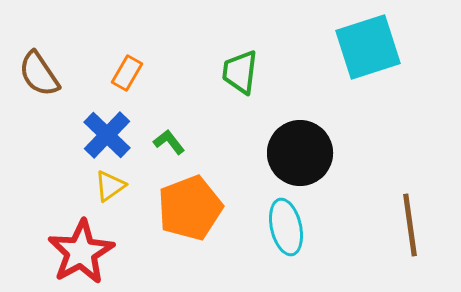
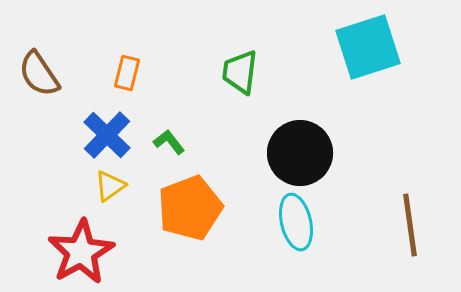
orange rectangle: rotated 16 degrees counterclockwise
cyan ellipse: moved 10 px right, 5 px up
